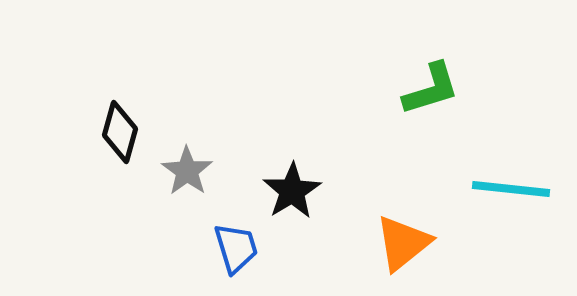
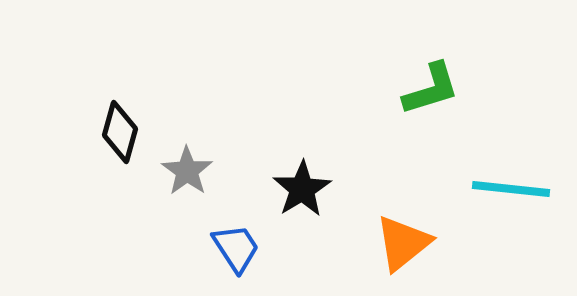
black star: moved 10 px right, 2 px up
blue trapezoid: rotated 16 degrees counterclockwise
